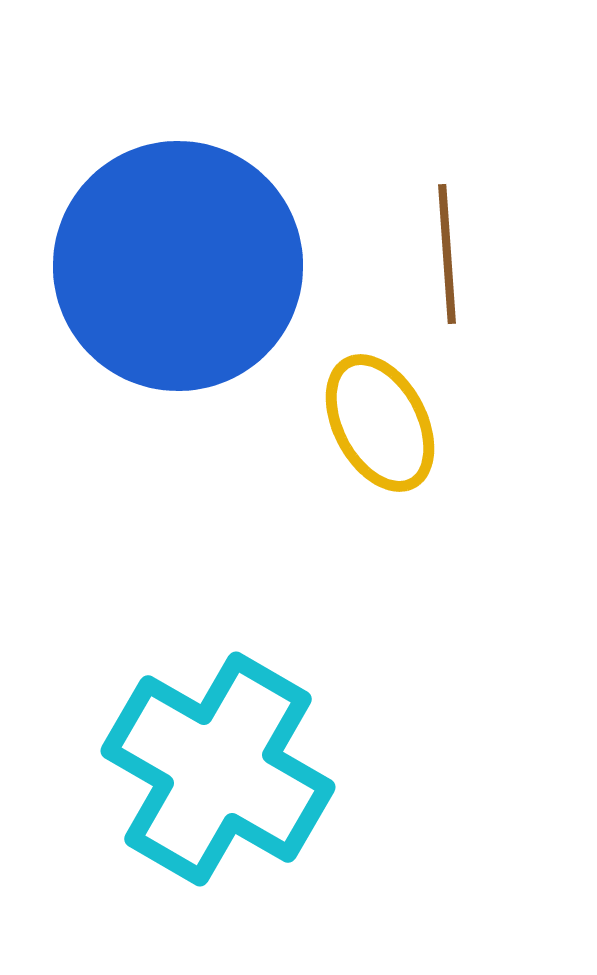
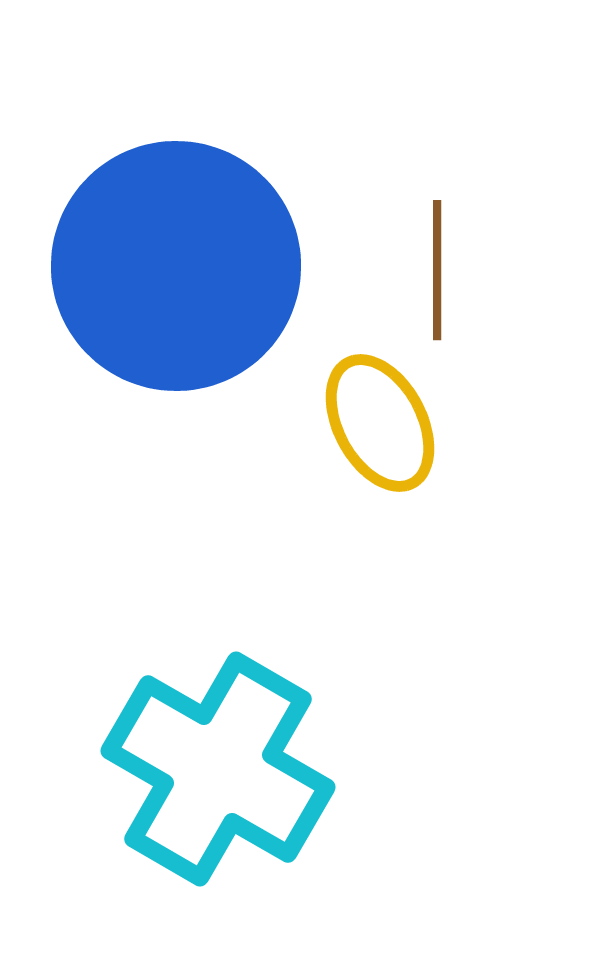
brown line: moved 10 px left, 16 px down; rotated 4 degrees clockwise
blue circle: moved 2 px left
